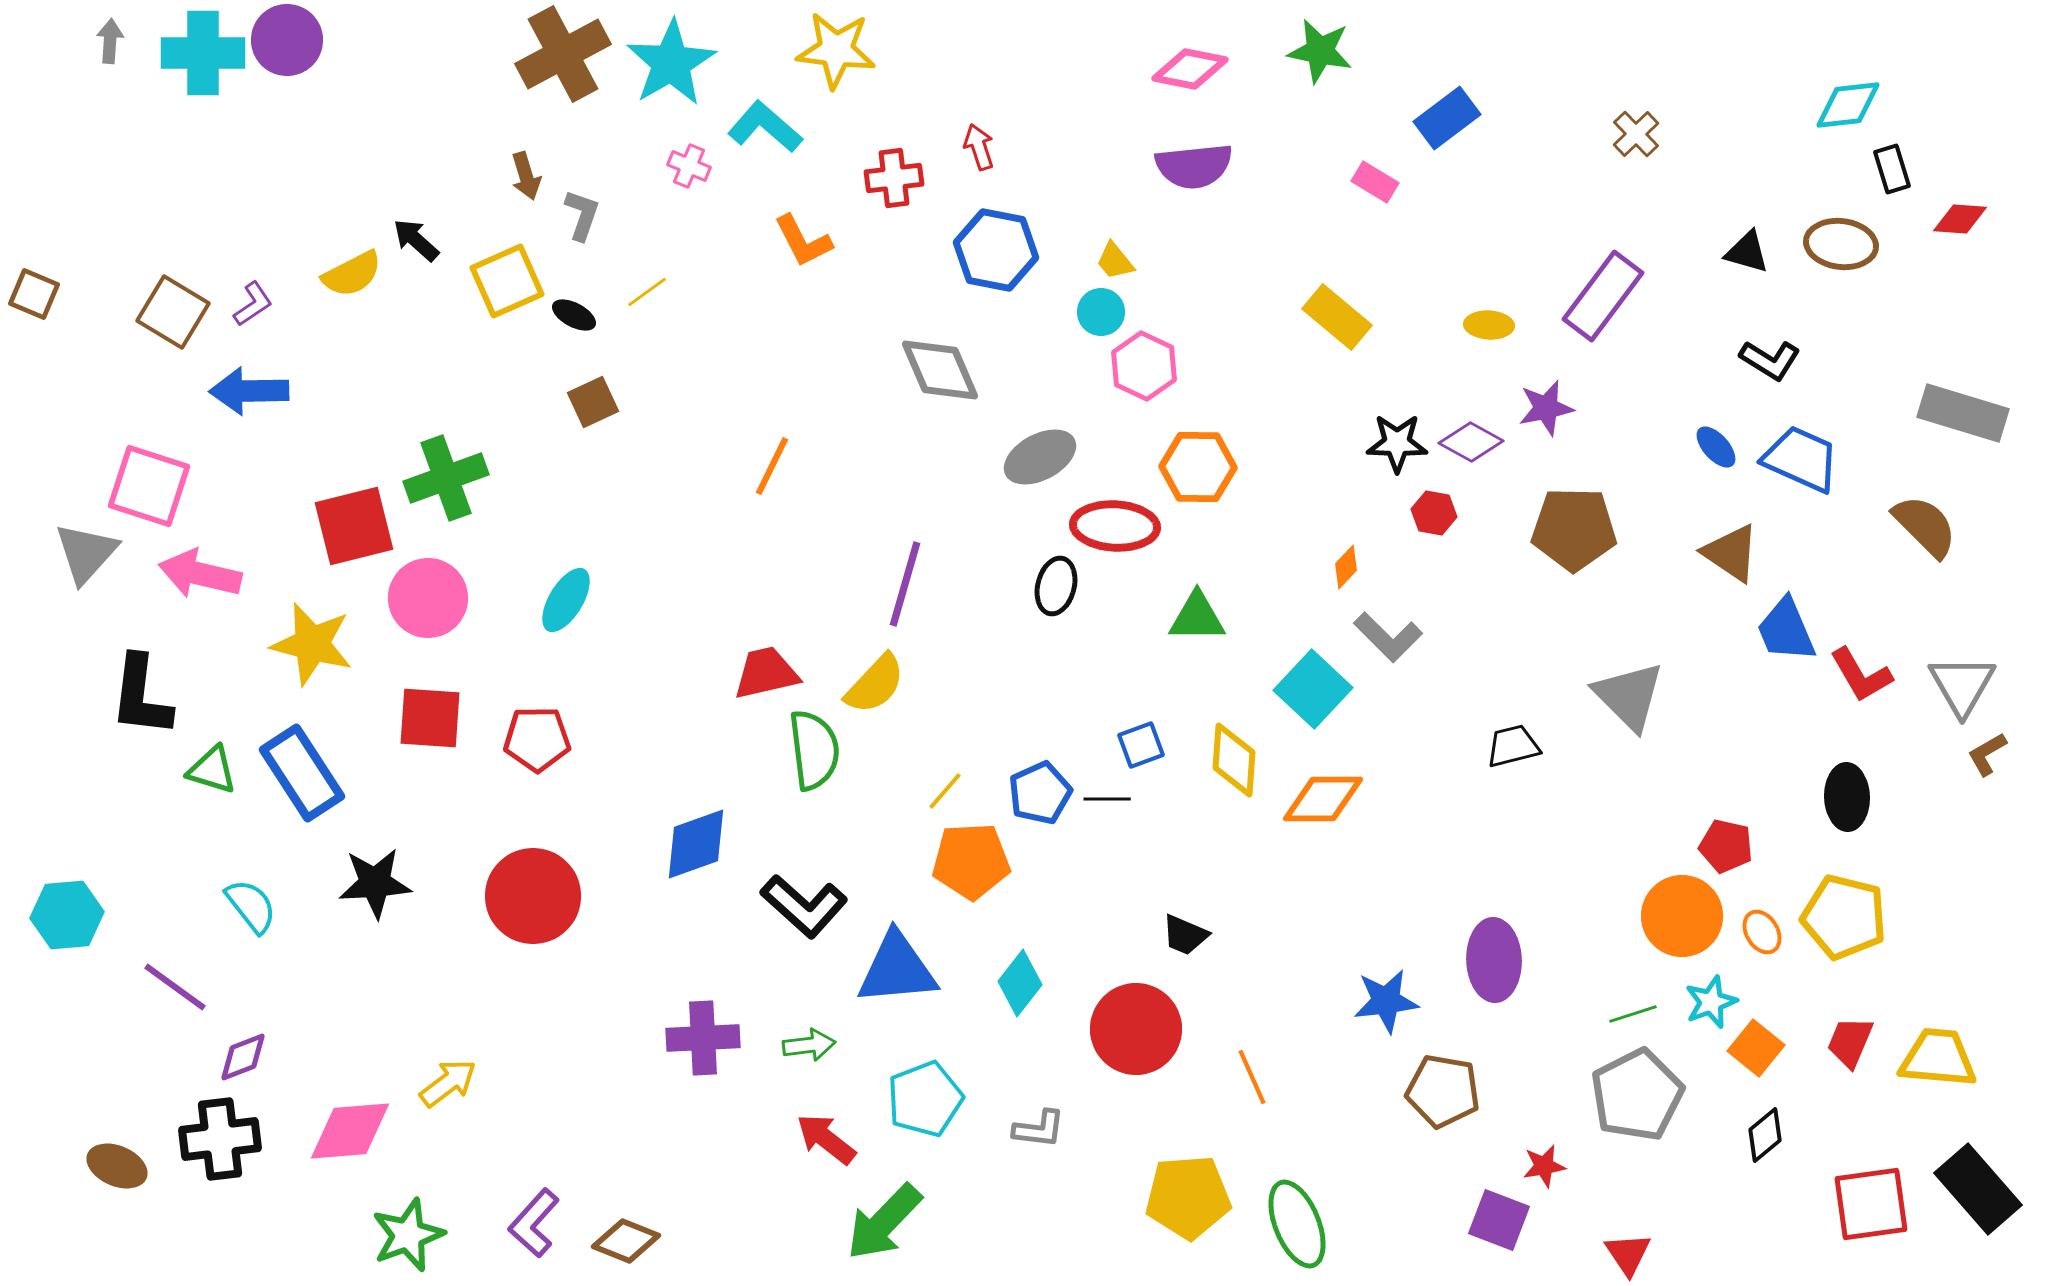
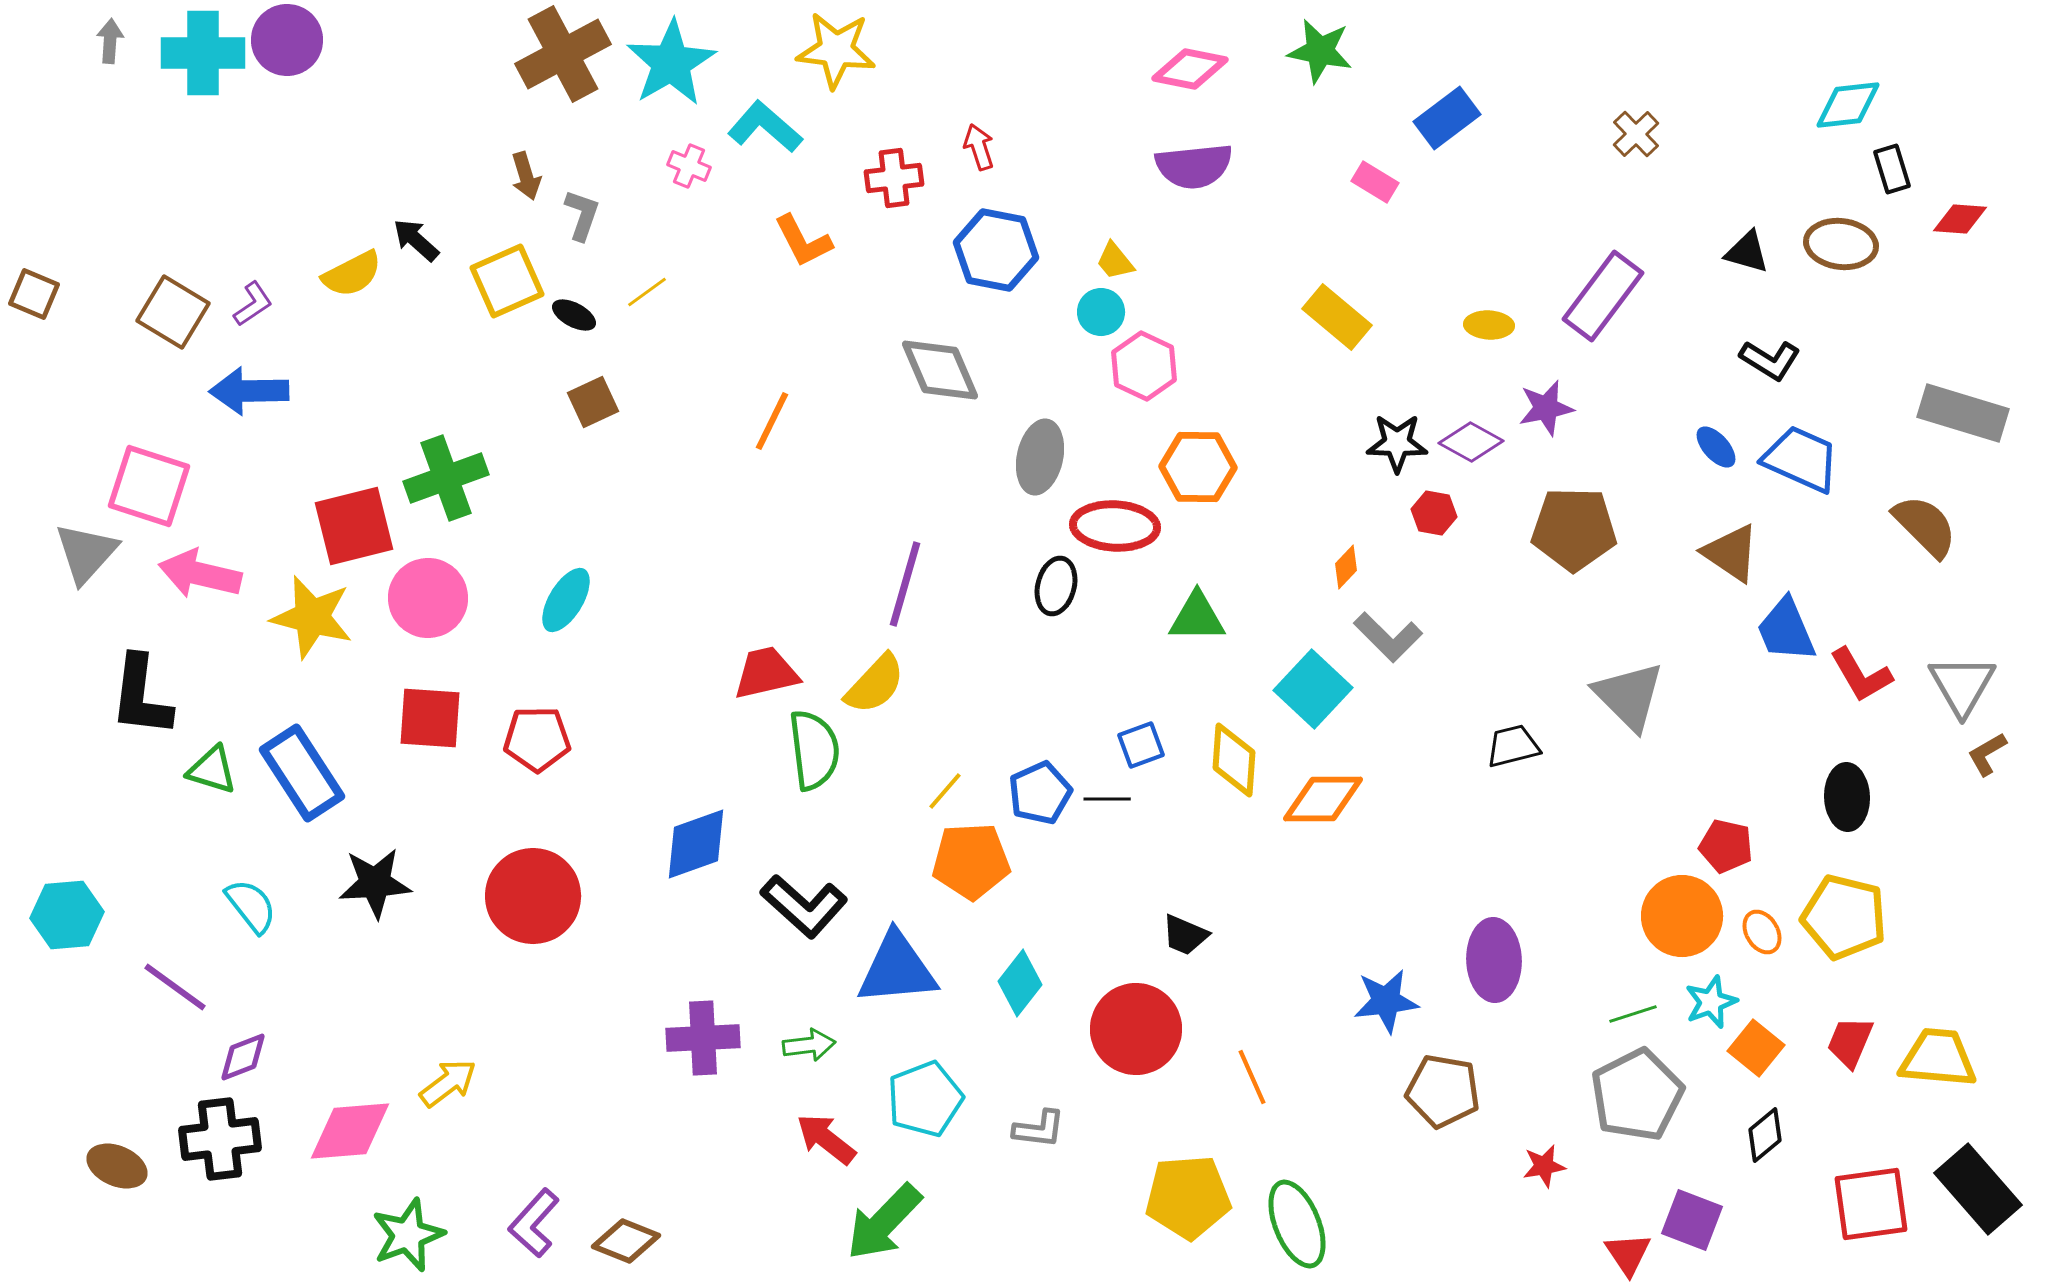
gray ellipse at (1040, 457): rotated 50 degrees counterclockwise
orange line at (772, 466): moved 45 px up
yellow star at (312, 644): moved 27 px up
purple square at (1499, 1220): moved 193 px right
